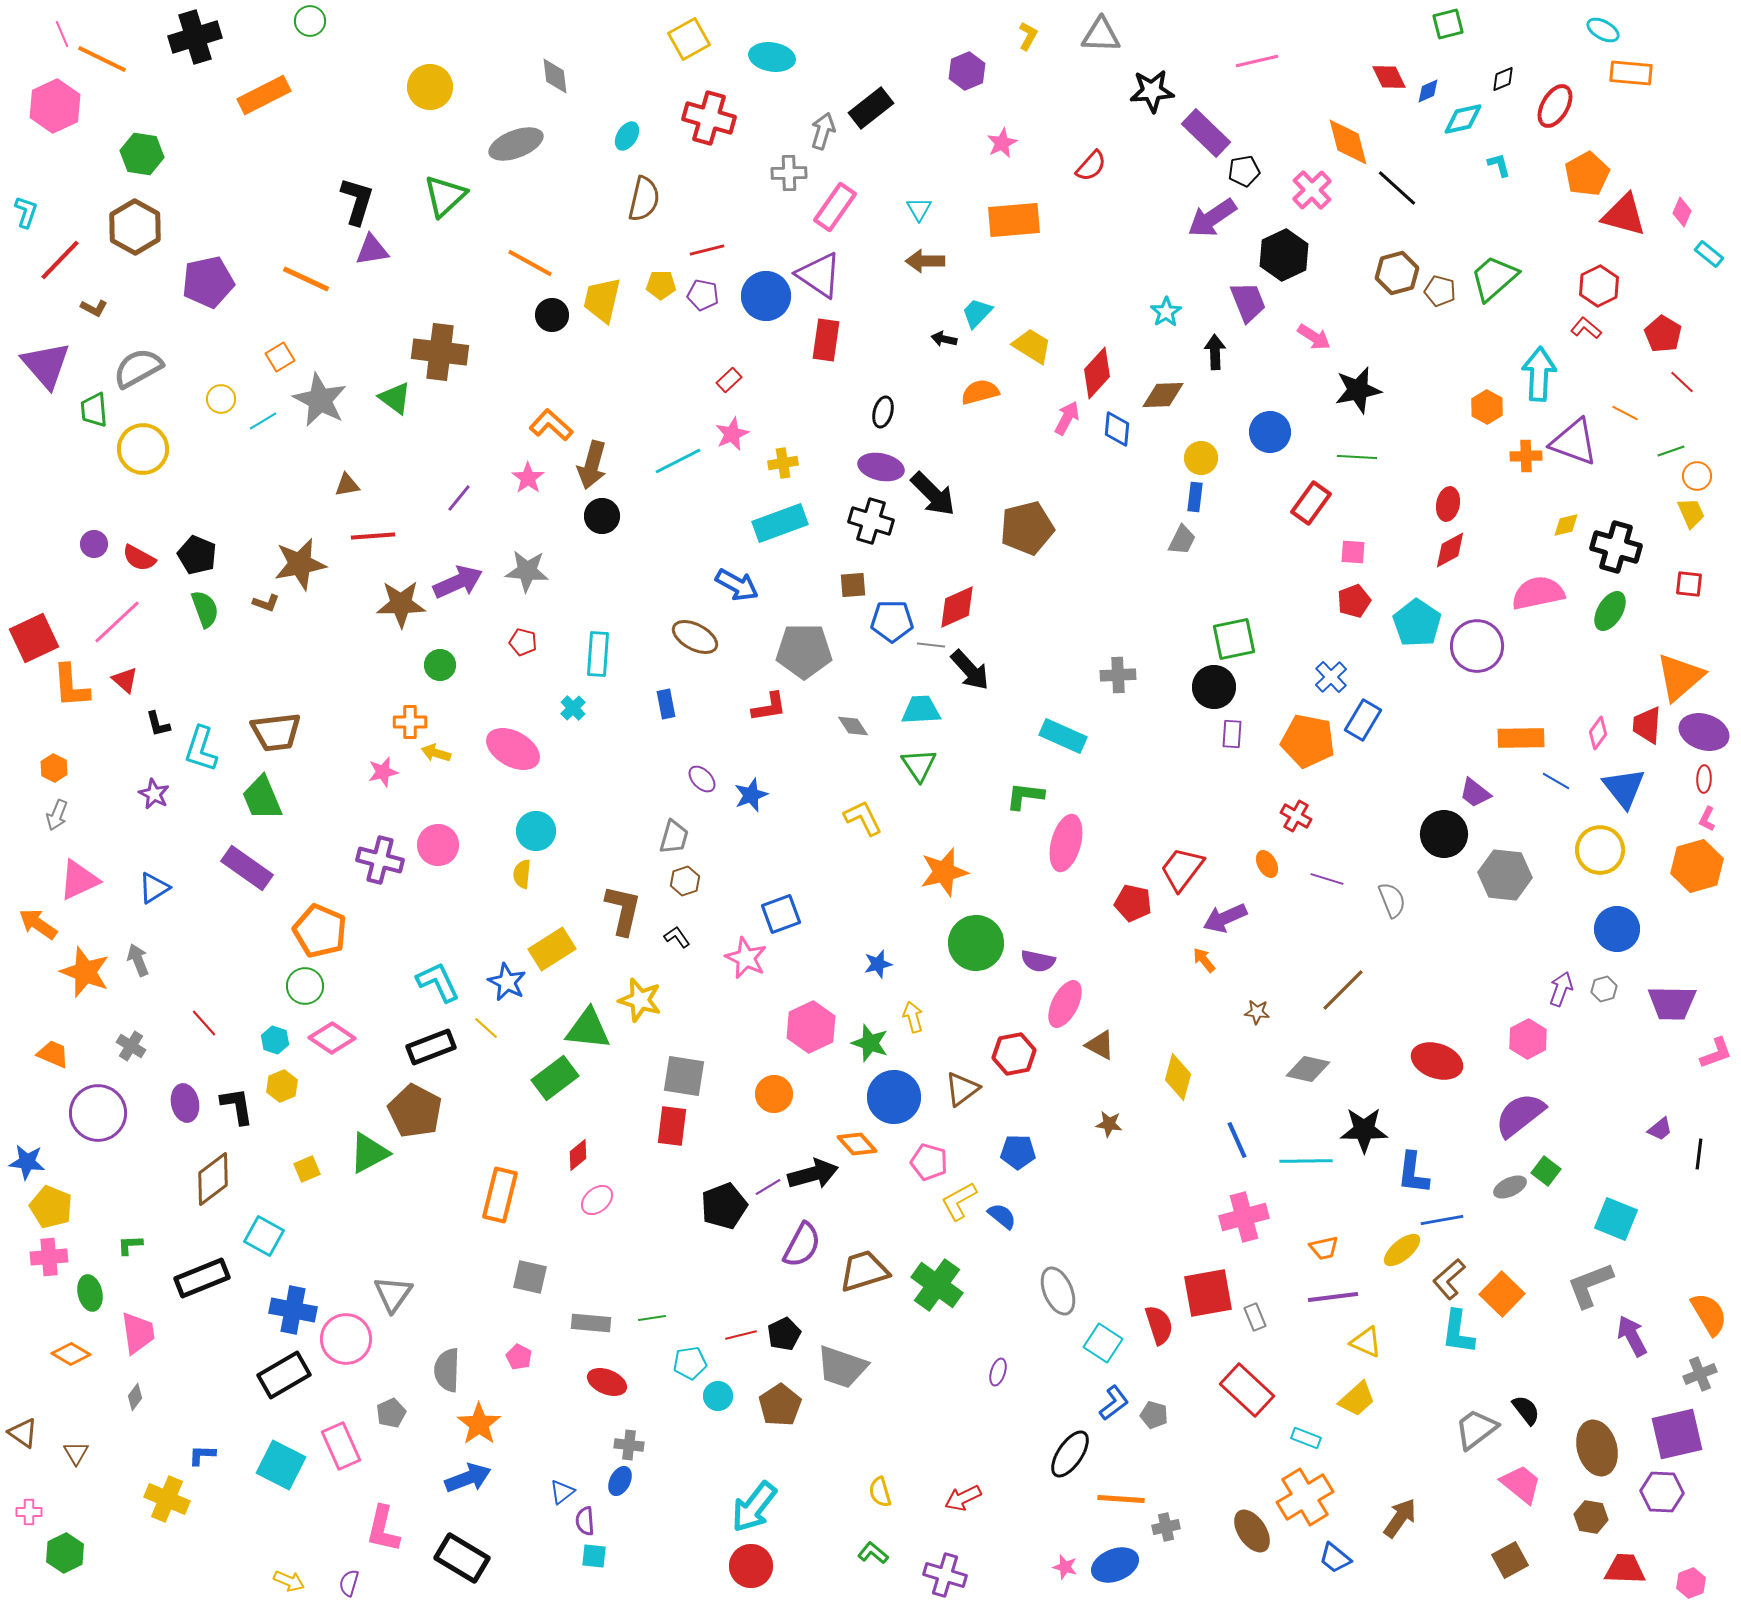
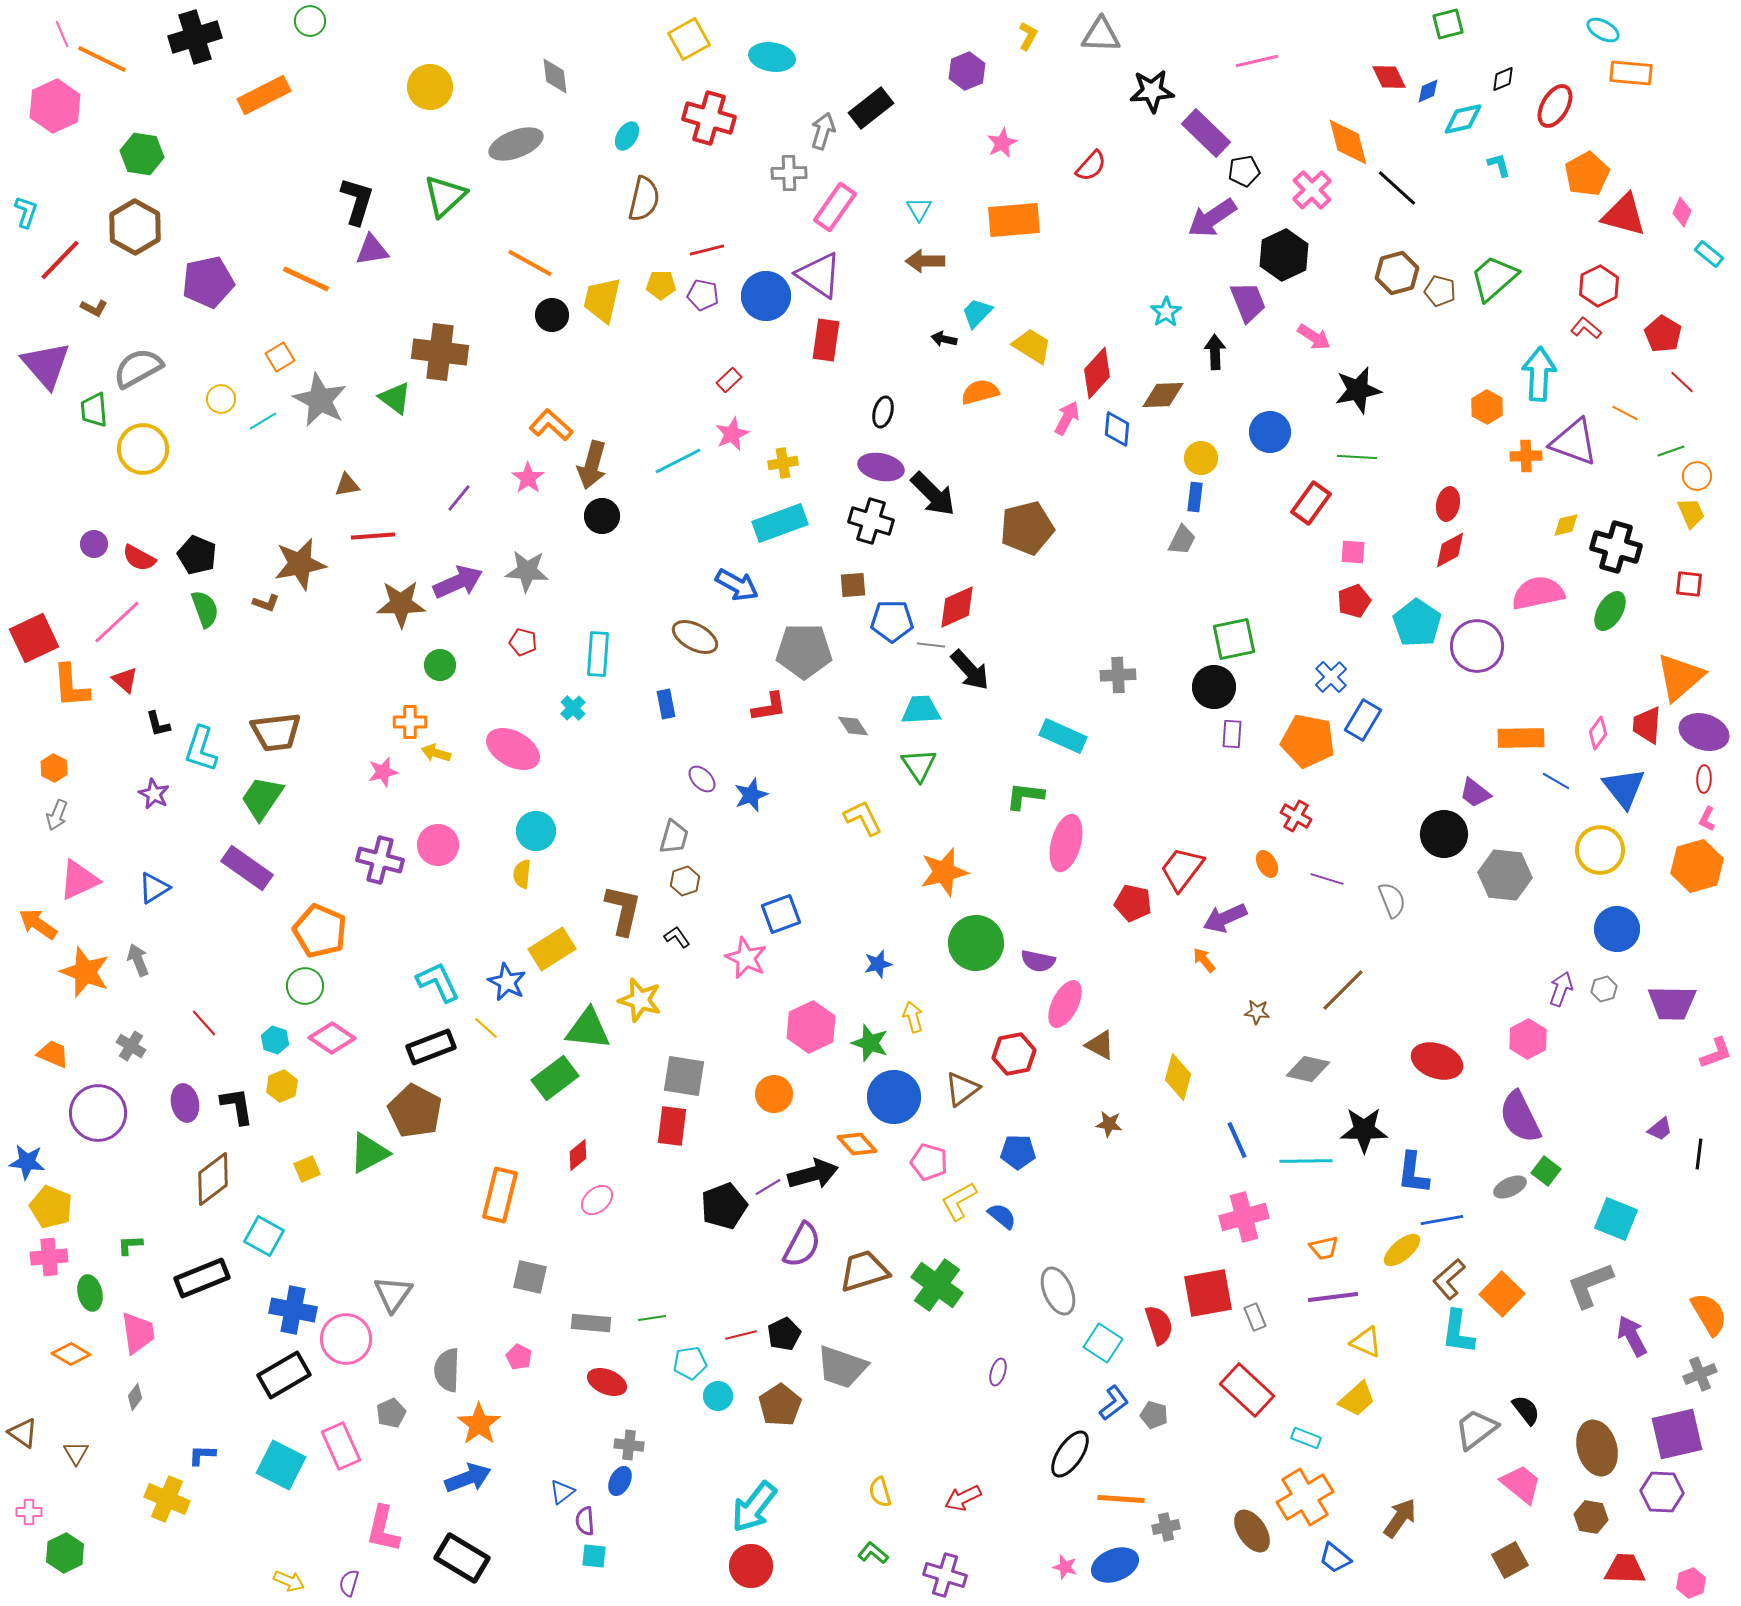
green trapezoid at (262, 798): rotated 57 degrees clockwise
purple semicircle at (1520, 1115): moved 2 px down; rotated 78 degrees counterclockwise
